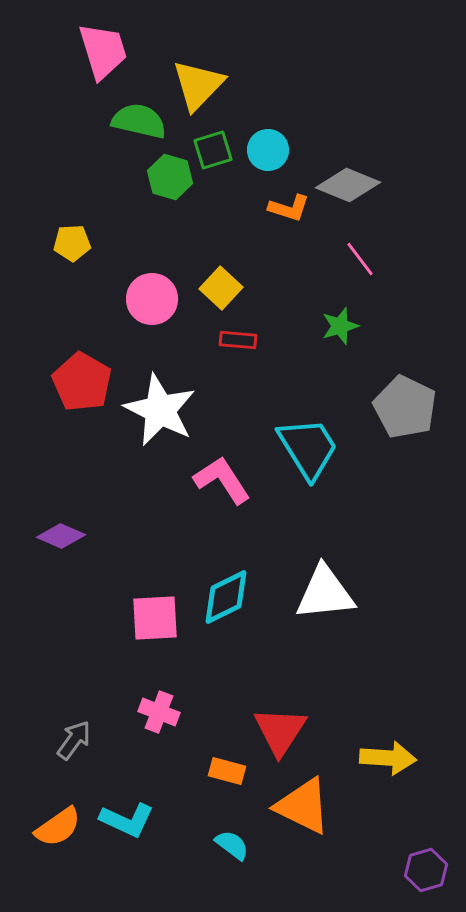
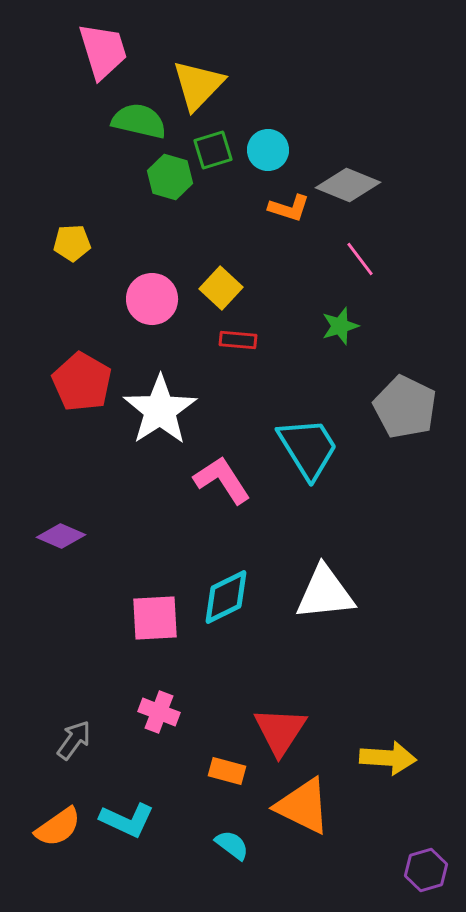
white star: rotated 12 degrees clockwise
